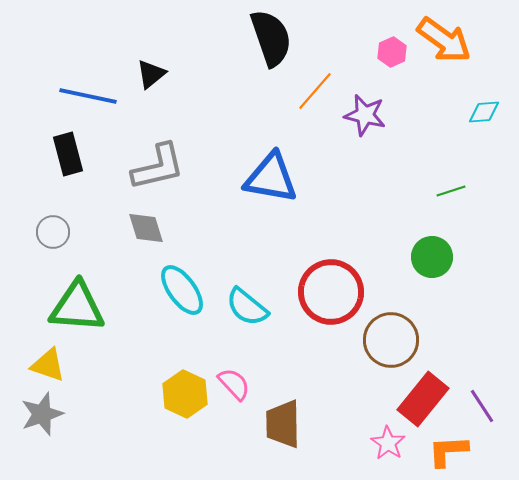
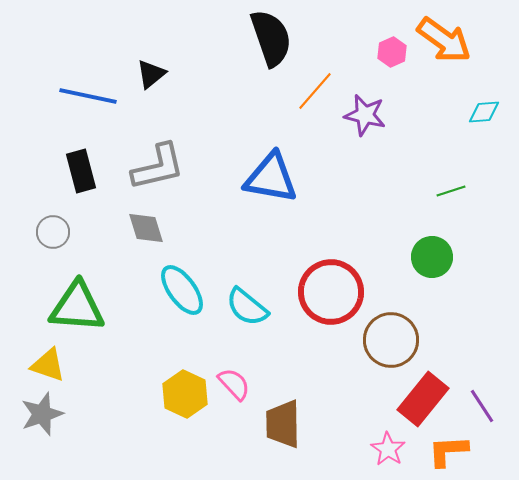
black rectangle: moved 13 px right, 17 px down
pink star: moved 6 px down
